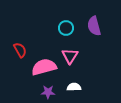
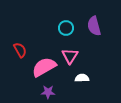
pink semicircle: rotated 15 degrees counterclockwise
white semicircle: moved 8 px right, 9 px up
